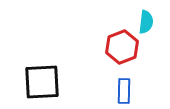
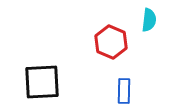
cyan semicircle: moved 3 px right, 2 px up
red hexagon: moved 11 px left, 5 px up; rotated 16 degrees counterclockwise
